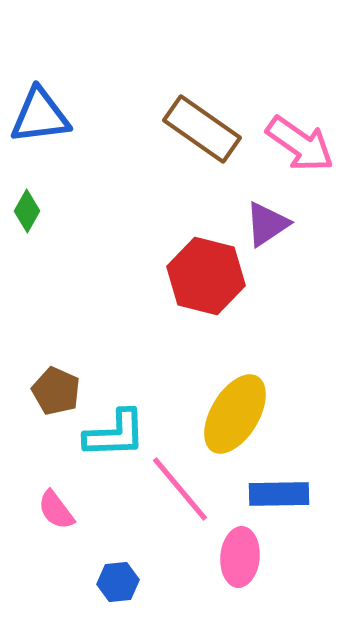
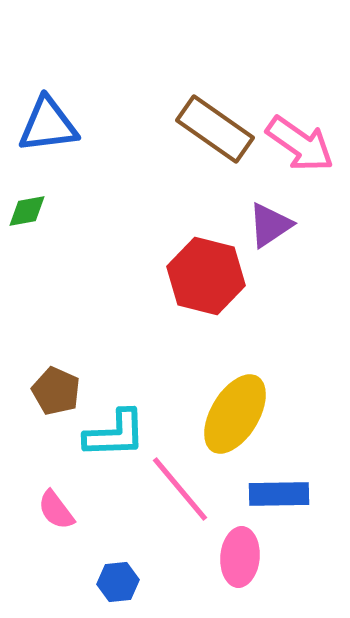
blue triangle: moved 8 px right, 9 px down
brown rectangle: moved 13 px right
green diamond: rotated 51 degrees clockwise
purple triangle: moved 3 px right, 1 px down
